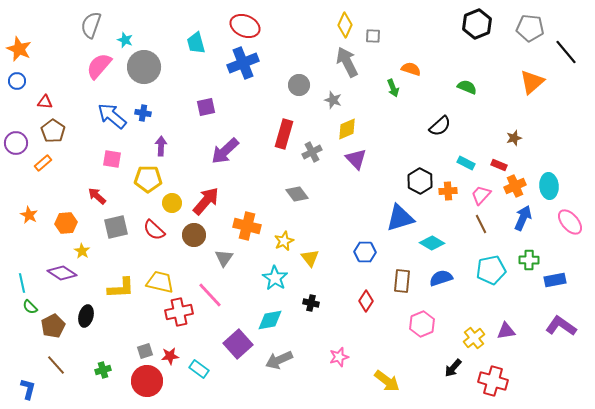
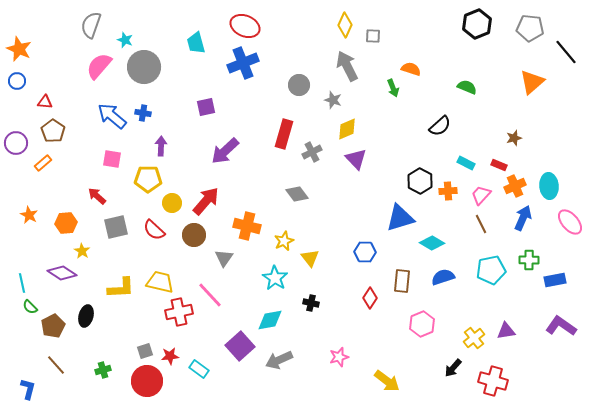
gray arrow at (347, 62): moved 4 px down
blue semicircle at (441, 278): moved 2 px right, 1 px up
red diamond at (366, 301): moved 4 px right, 3 px up
purple square at (238, 344): moved 2 px right, 2 px down
